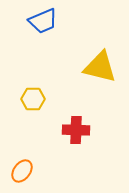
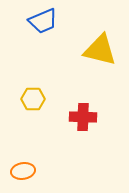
yellow triangle: moved 17 px up
red cross: moved 7 px right, 13 px up
orange ellipse: moved 1 px right; rotated 45 degrees clockwise
